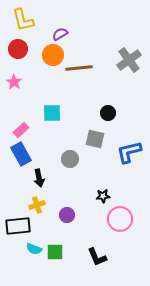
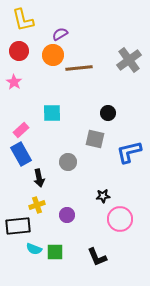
red circle: moved 1 px right, 2 px down
gray circle: moved 2 px left, 3 px down
